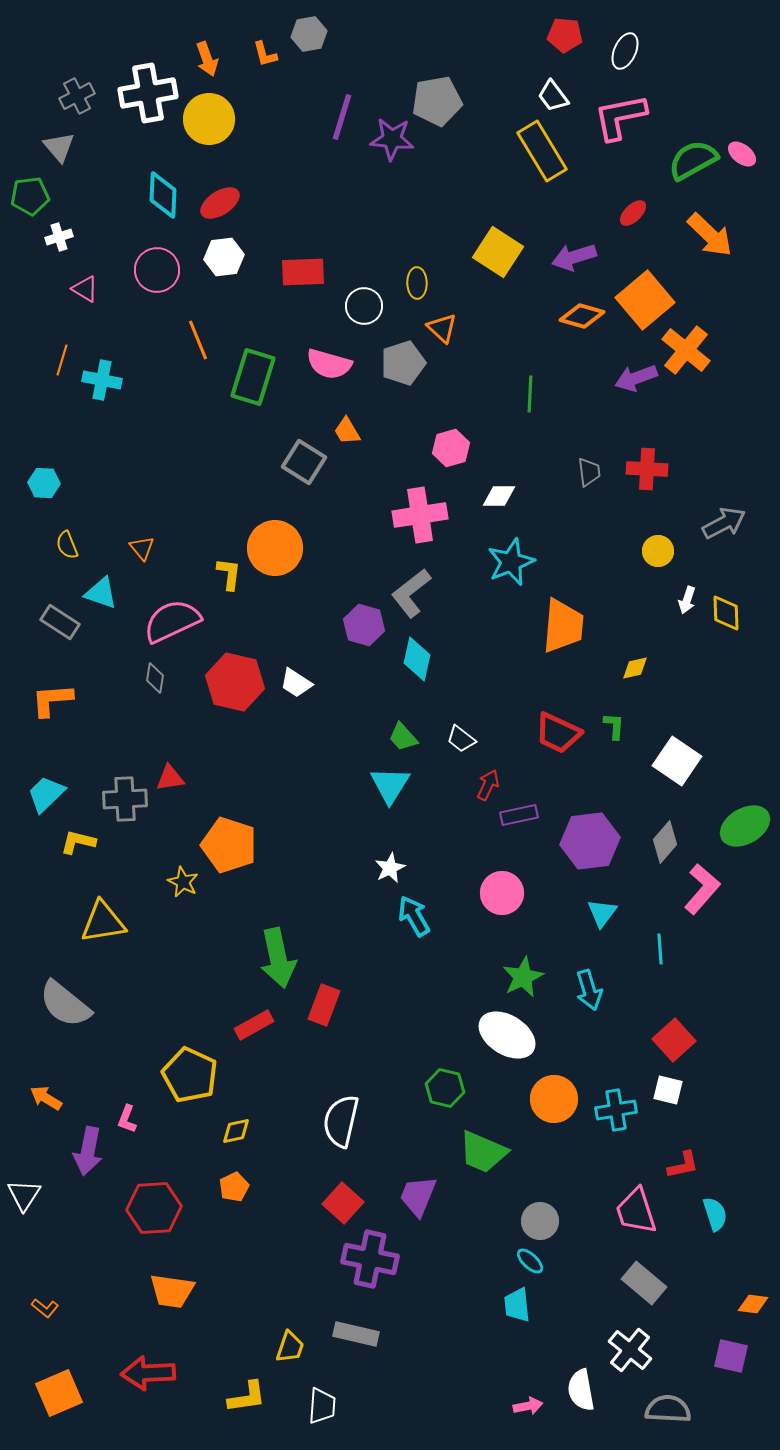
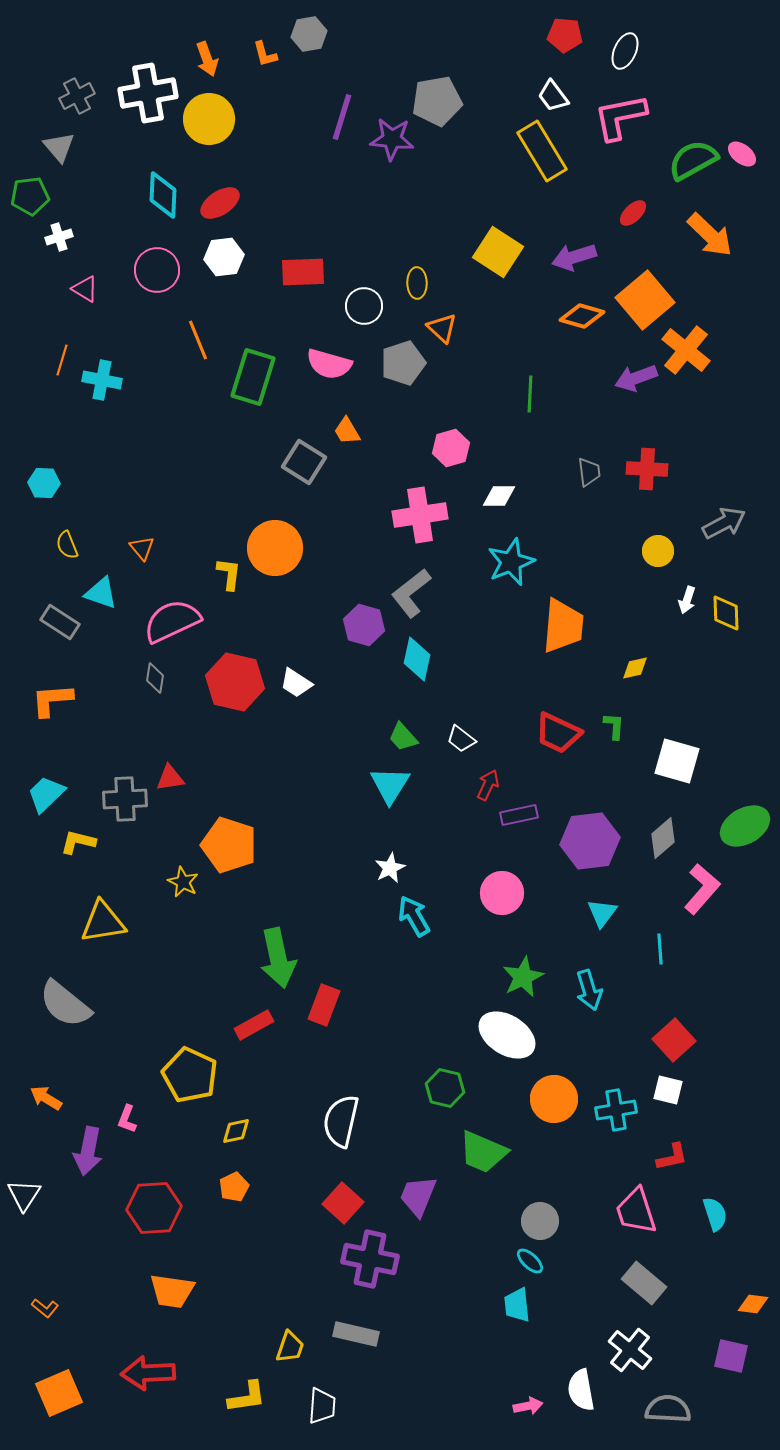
white square at (677, 761): rotated 18 degrees counterclockwise
gray diamond at (665, 842): moved 2 px left, 4 px up; rotated 9 degrees clockwise
red L-shape at (683, 1165): moved 11 px left, 8 px up
